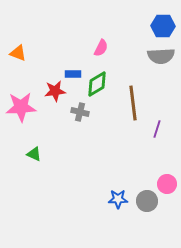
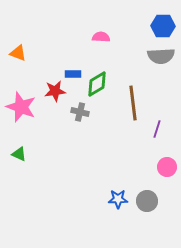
pink semicircle: moved 11 px up; rotated 114 degrees counterclockwise
pink star: rotated 24 degrees clockwise
green triangle: moved 15 px left
pink circle: moved 17 px up
